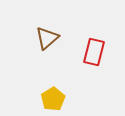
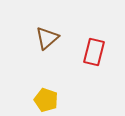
yellow pentagon: moved 7 px left, 1 px down; rotated 20 degrees counterclockwise
